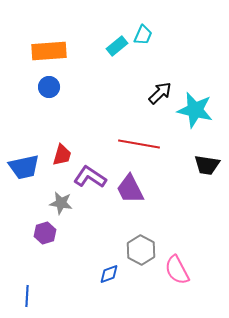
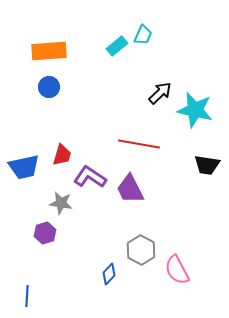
blue diamond: rotated 25 degrees counterclockwise
